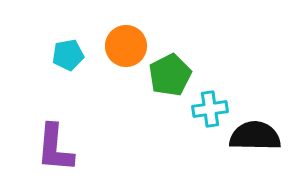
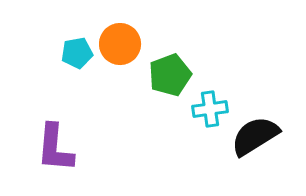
orange circle: moved 6 px left, 2 px up
cyan pentagon: moved 9 px right, 2 px up
green pentagon: rotated 6 degrees clockwise
black semicircle: rotated 33 degrees counterclockwise
